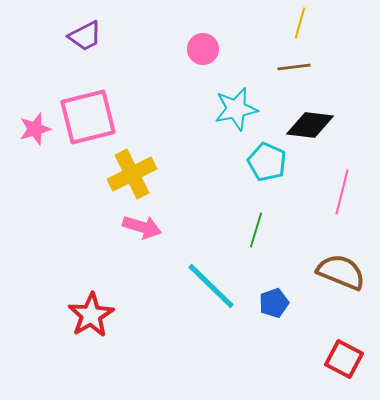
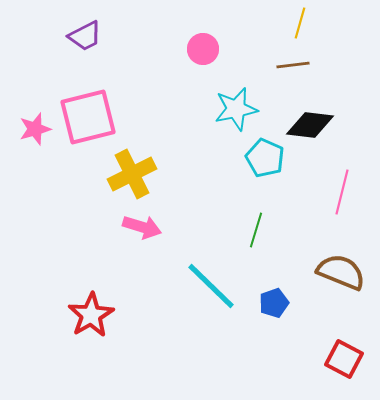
brown line: moved 1 px left, 2 px up
cyan pentagon: moved 2 px left, 4 px up
